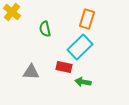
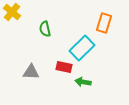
orange rectangle: moved 17 px right, 4 px down
cyan rectangle: moved 2 px right, 1 px down
